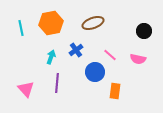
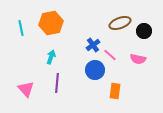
brown ellipse: moved 27 px right
blue cross: moved 17 px right, 5 px up
blue circle: moved 2 px up
